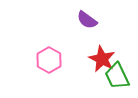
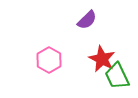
purple semicircle: rotated 80 degrees counterclockwise
